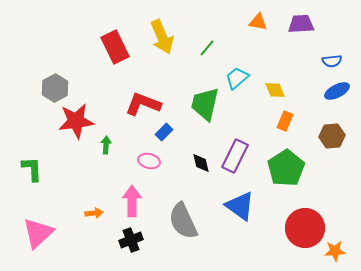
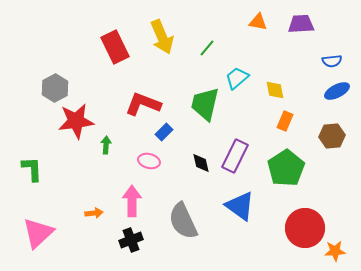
yellow diamond: rotated 10 degrees clockwise
